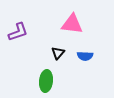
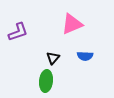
pink triangle: rotated 30 degrees counterclockwise
black triangle: moved 5 px left, 5 px down
